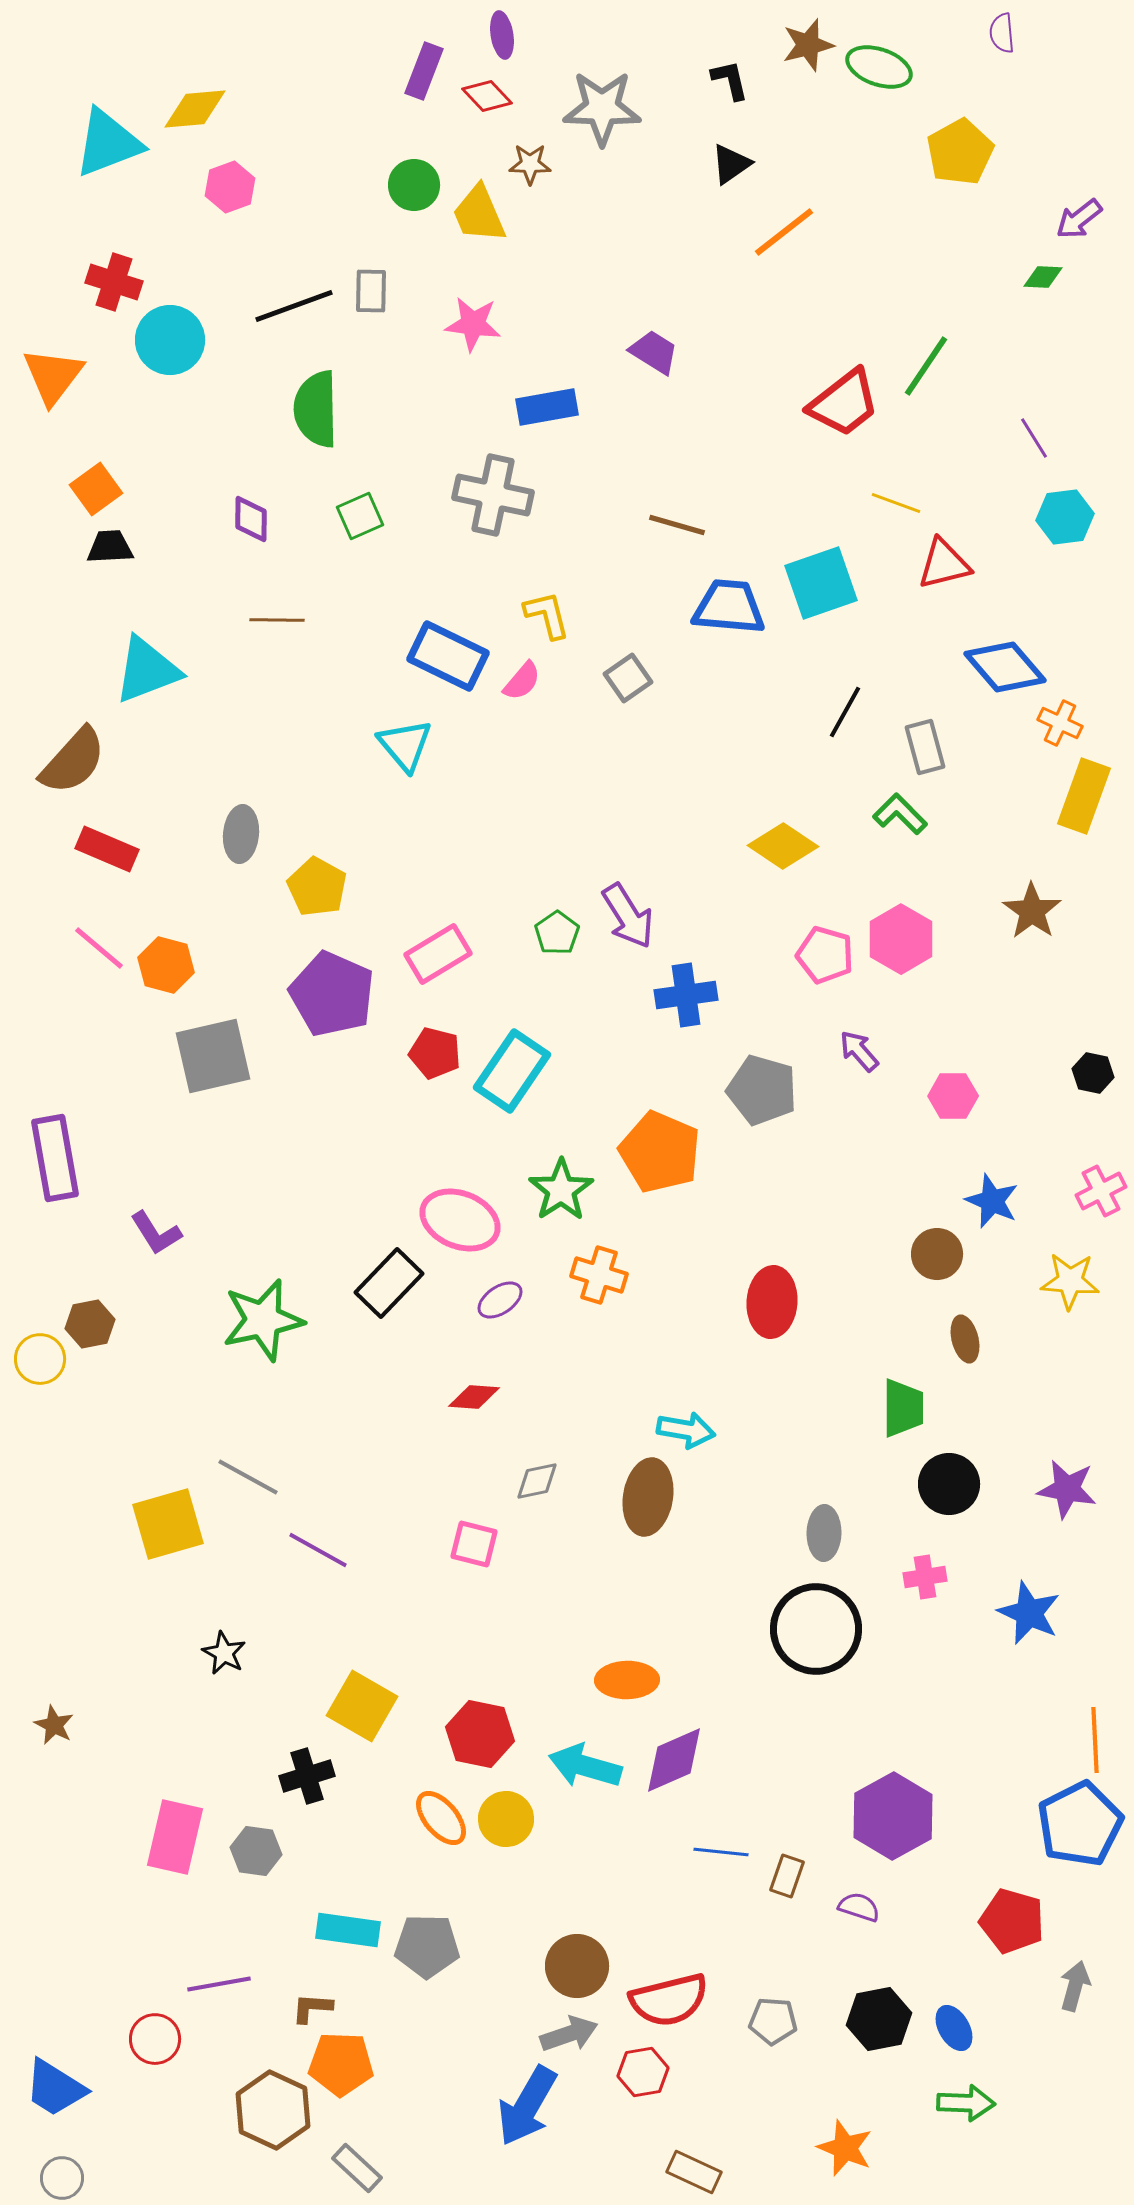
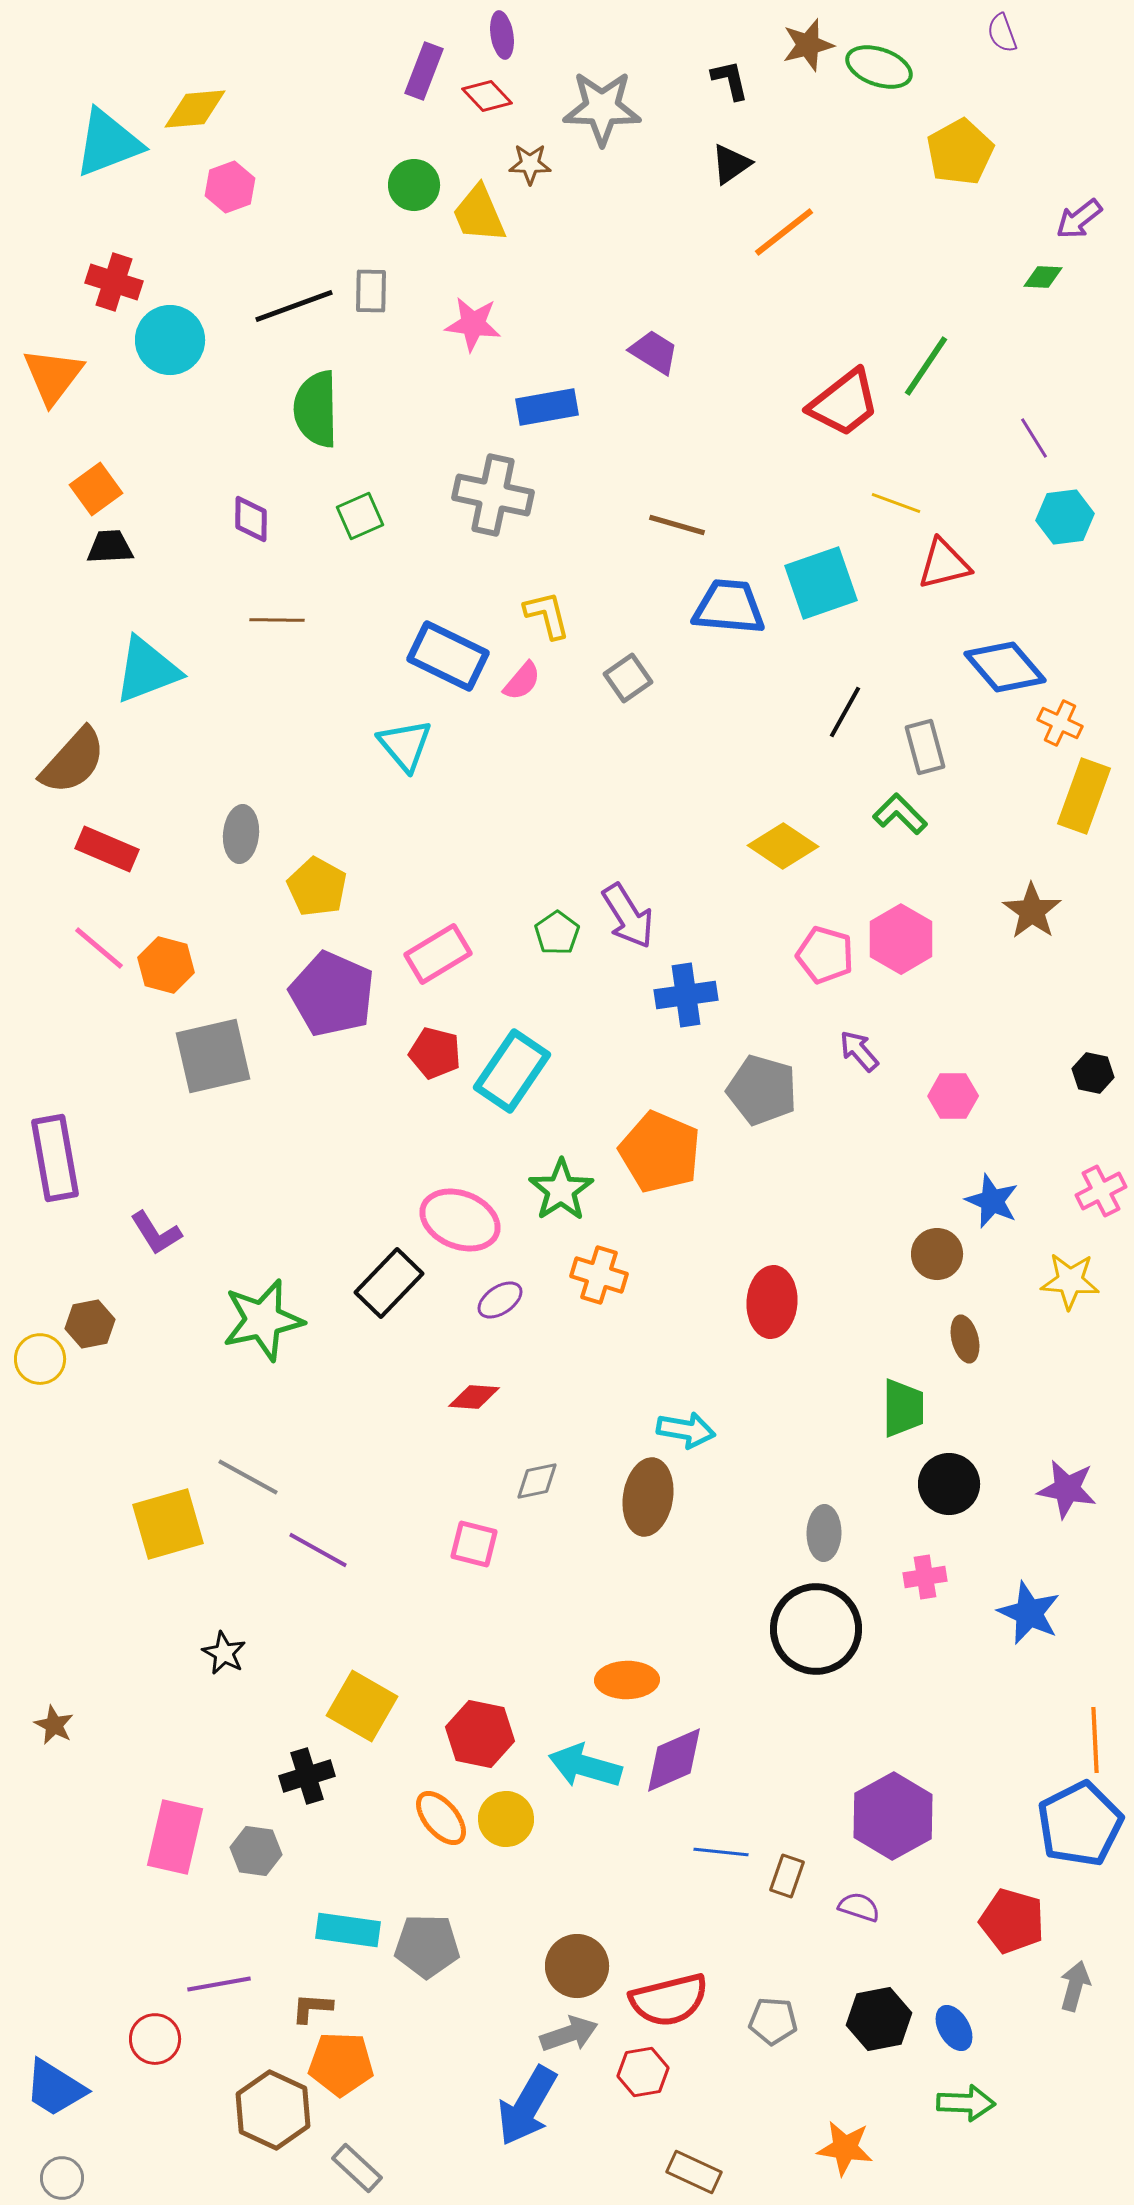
purple semicircle at (1002, 33): rotated 15 degrees counterclockwise
orange star at (845, 2148): rotated 14 degrees counterclockwise
